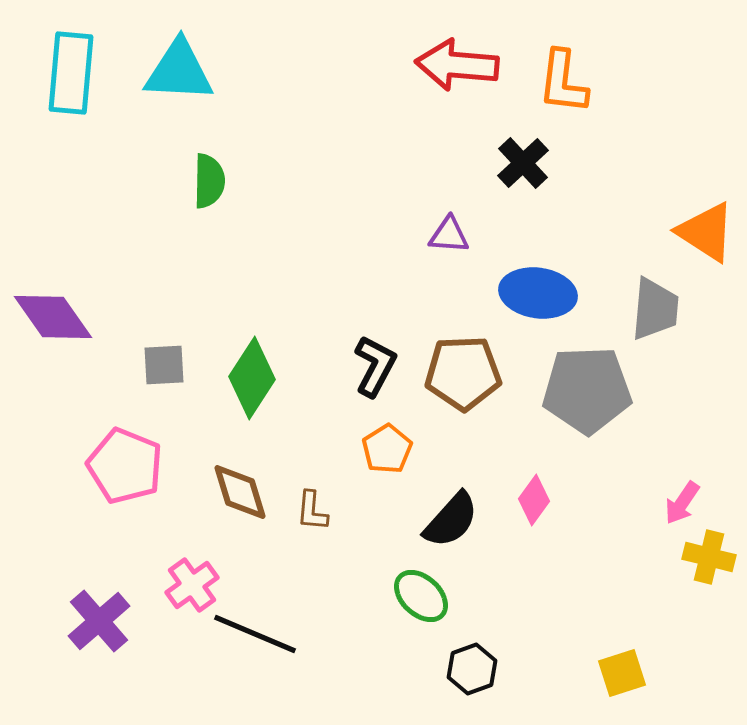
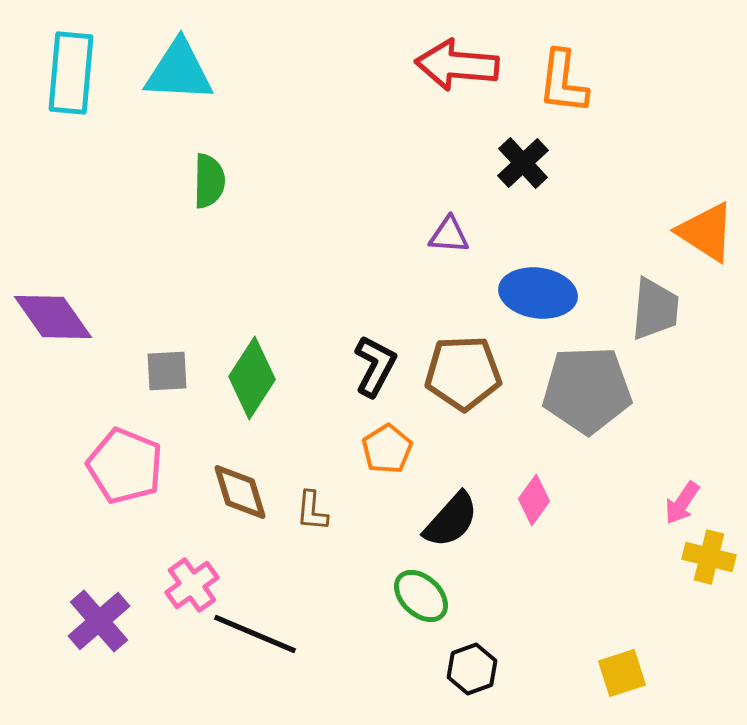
gray square: moved 3 px right, 6 px down
